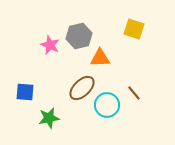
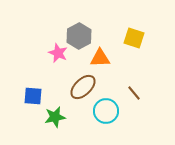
yellow square: moved 9 px down
gray hexagon: rotated 15 degrees counterclockwise
pink star: moved 8 px right, 8 px down
brown ellipse: moved 1 px right, 1 px up
blue square: moved 8 px right, 4 px down
cyan circle: moved 1 px left, 6 px down
green star: moved 6 px right, 1 px up
